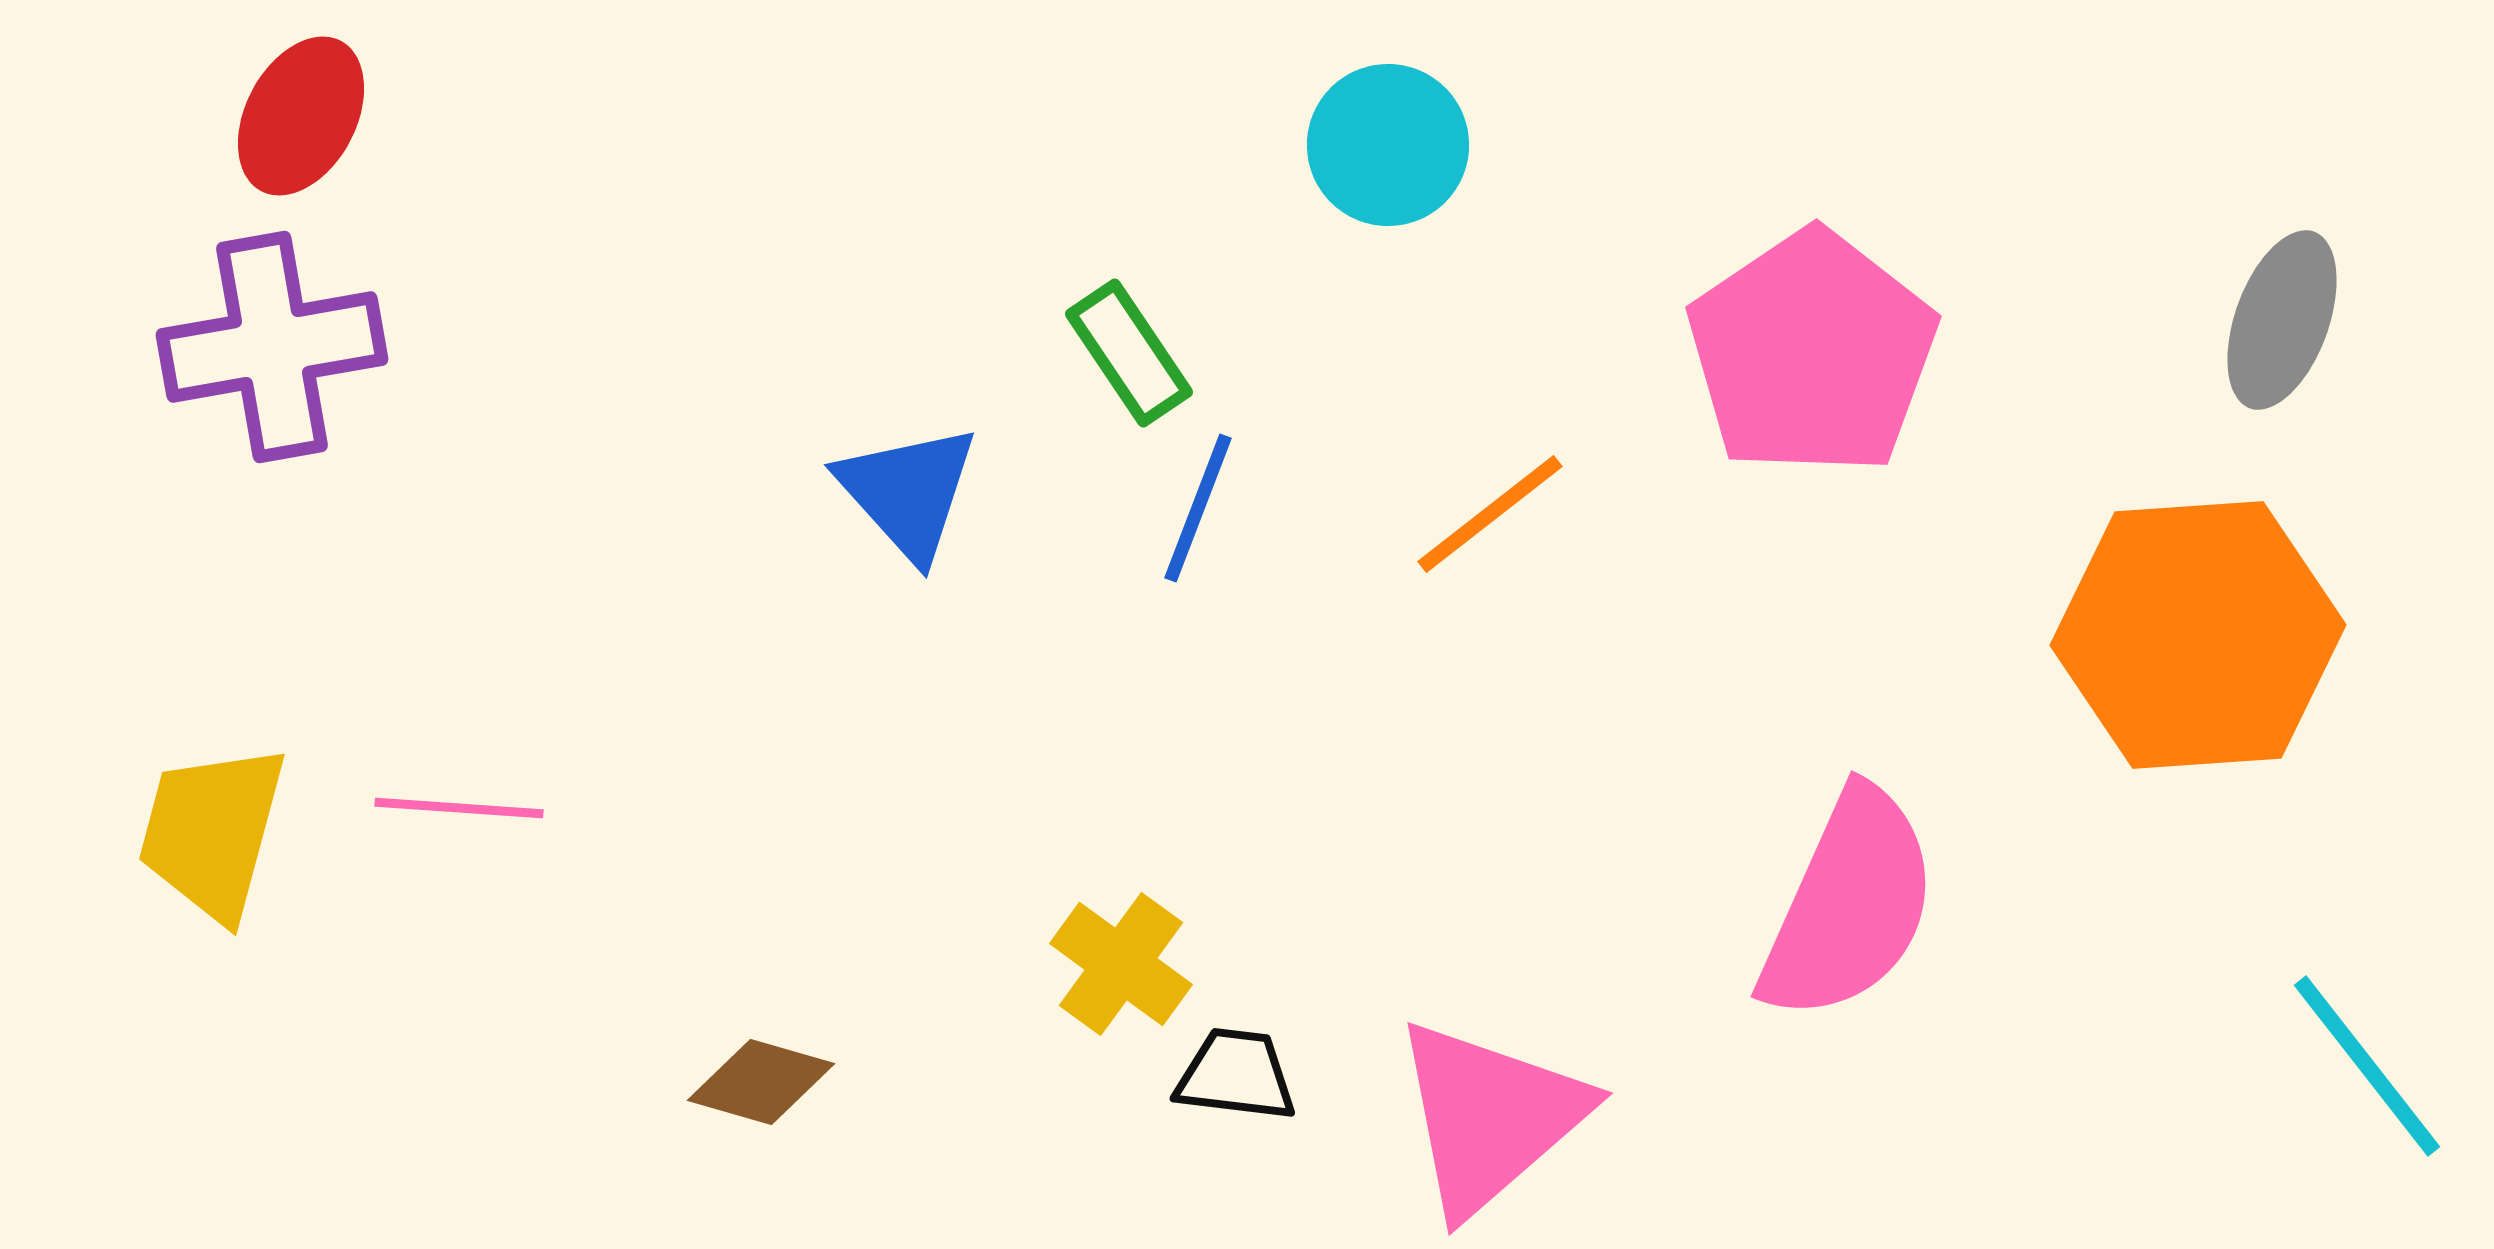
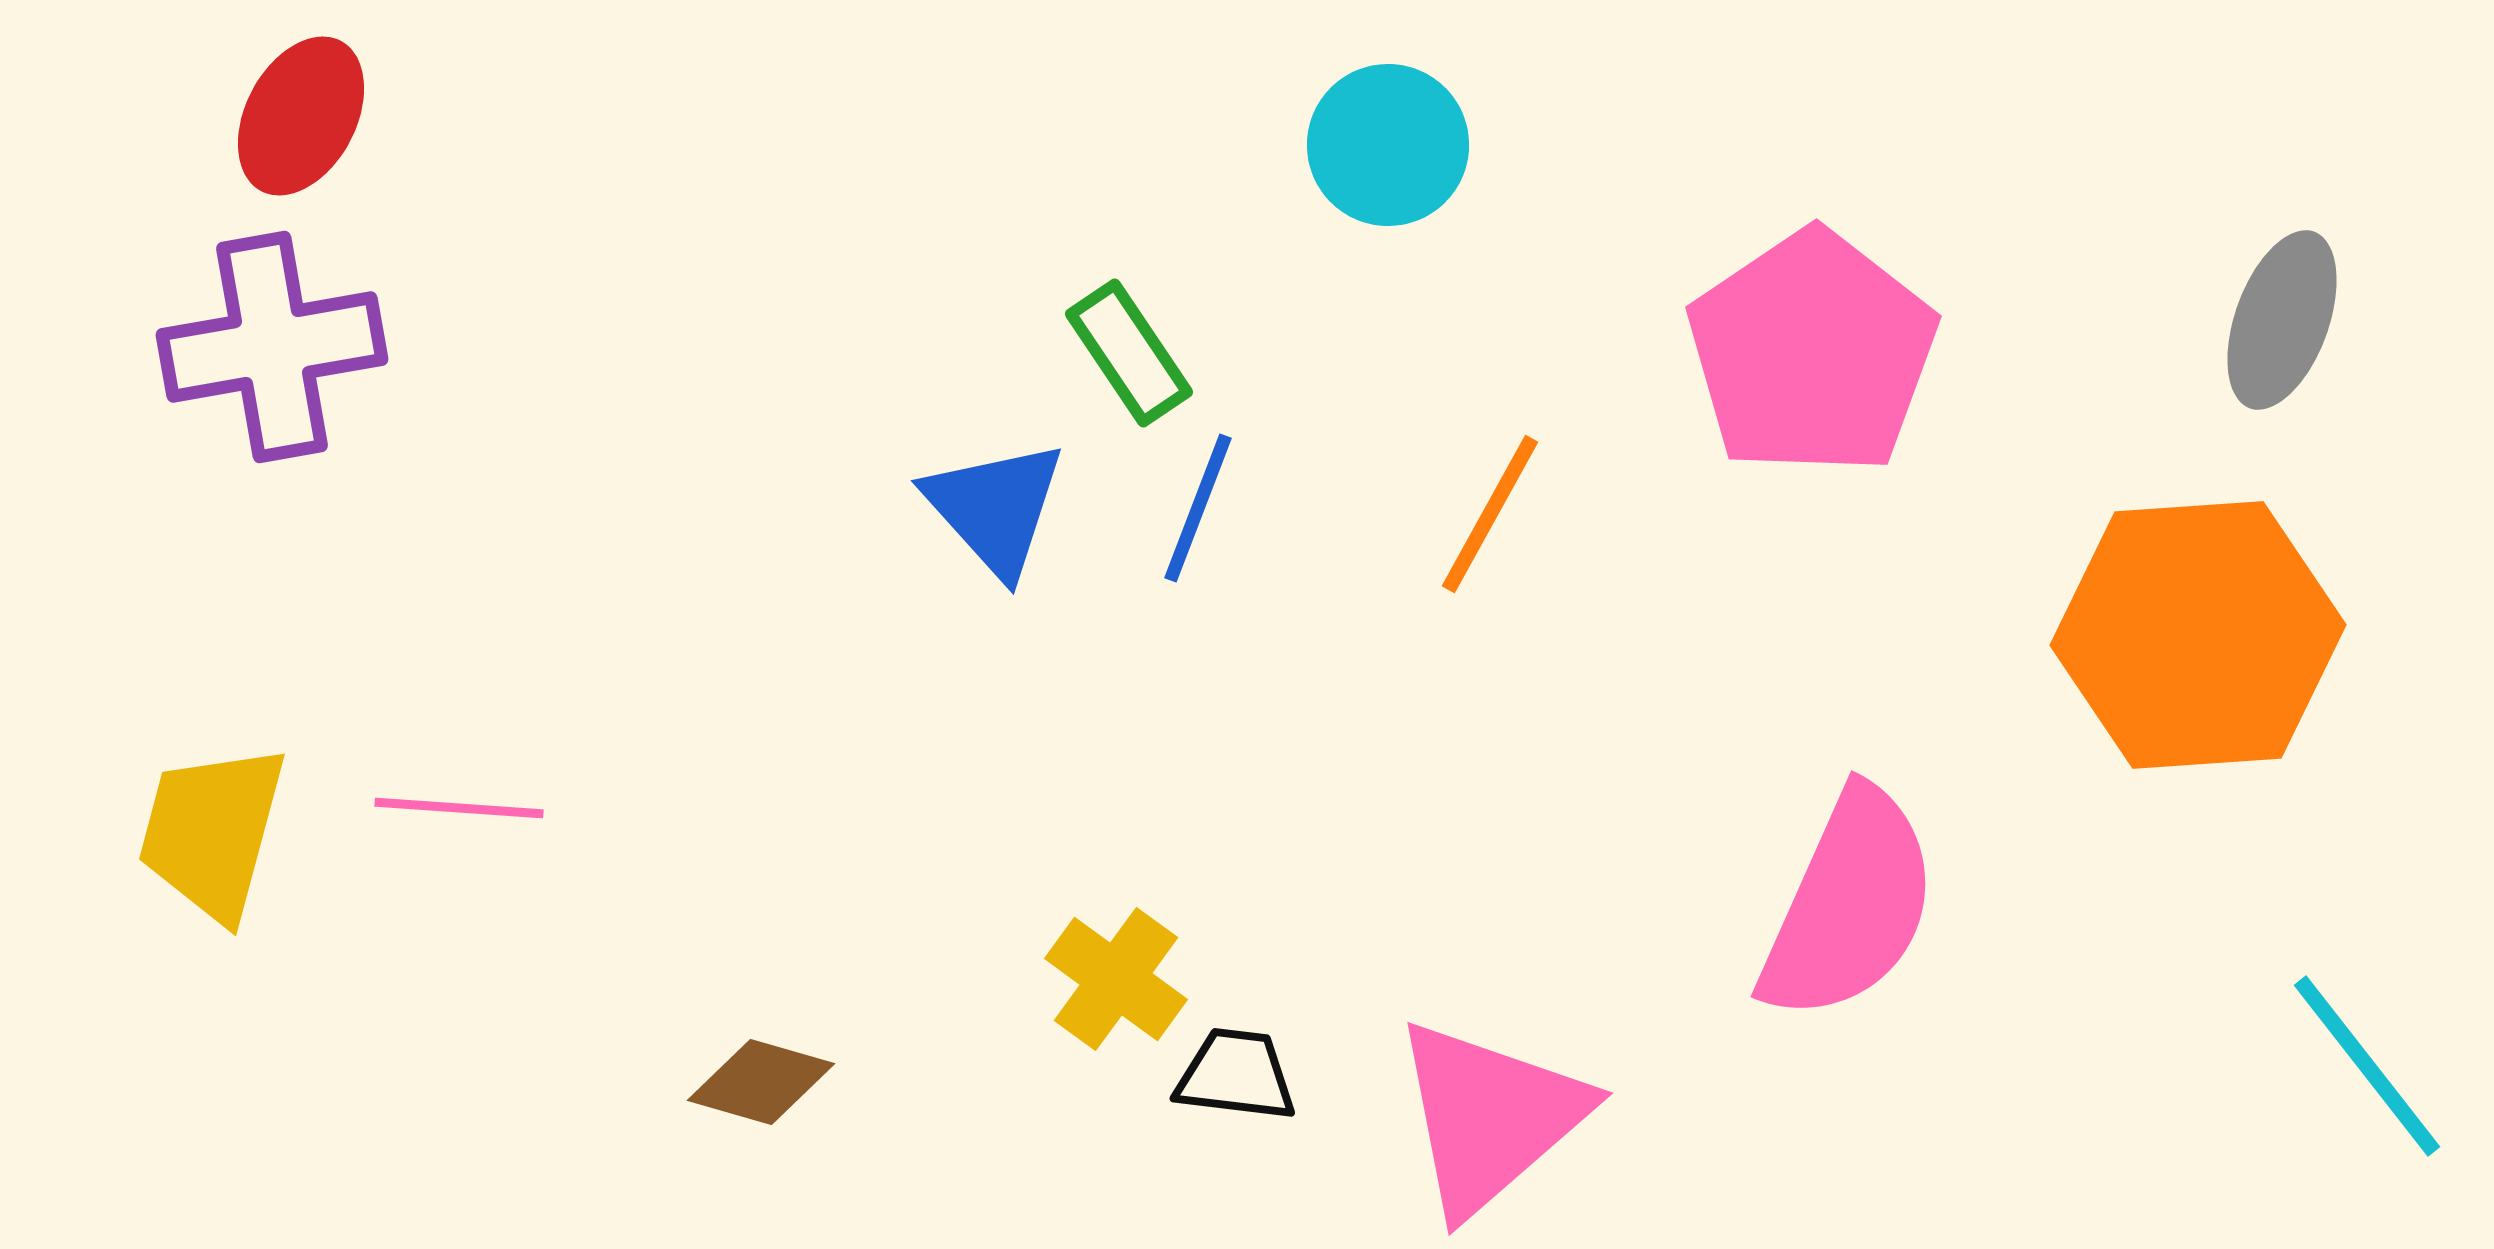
blue triangle: moved 87 px right, 16 px down
orange line: rotated 23 degrees counterclockwise
yellow cross: moved 5 px left, 15 px down
